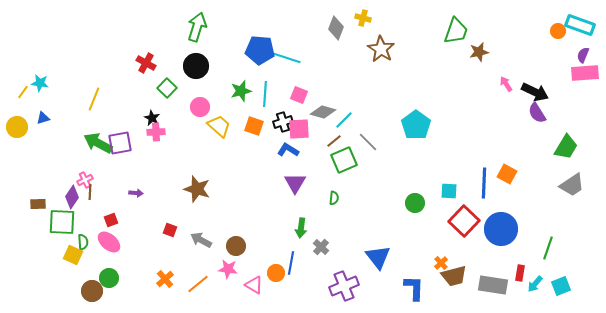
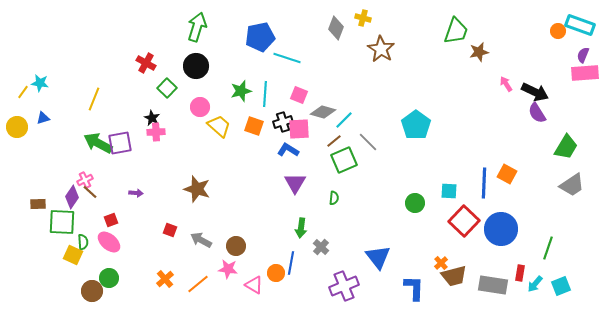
blue pentagon at (260, 50): moved 13 px up; rotated 16 degrees counterclockwise
brown line at (90, 192): rotated 49 degrees counterclockwise
